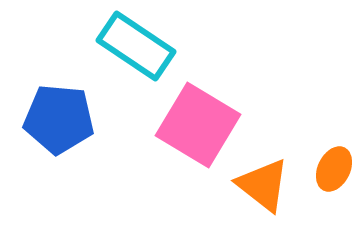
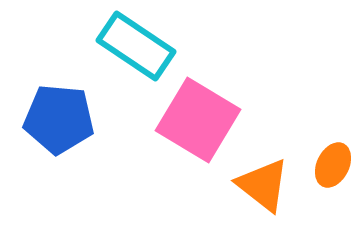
pink square: moved 5 px up
orange ellipse: moved 1 px left, 4 px up
